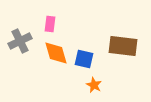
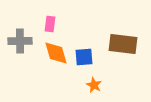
gray cross: rotated 25 degrees clockwise
brown rectangle: moved 2 px up
blue square: moved 2 px up; rotated 18 degrees counterclockwise
